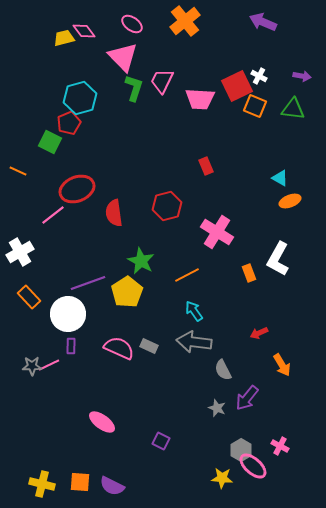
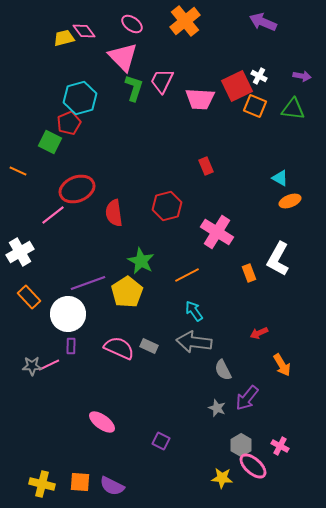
gray hexagon at (241, 450): moved 5 px up
